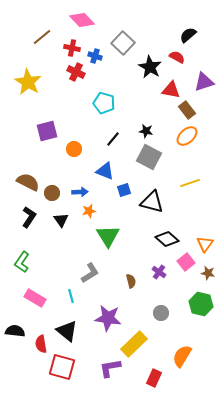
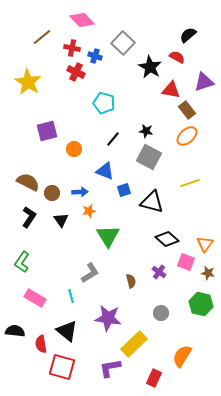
pink square at (186, 262): rotated 30 degrees counterclockwise
